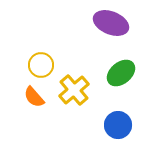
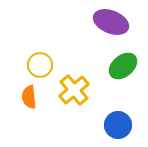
purple ellipse: moved 1 px up
yellow circle: moved 1 px left
green ellipse: moved 2 px right, 7 px up
orange semicircle: moved 5 px left; rotated 35 degrees clockwise
